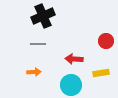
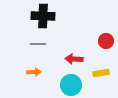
black cross: rotated 25 degrees clockwise
